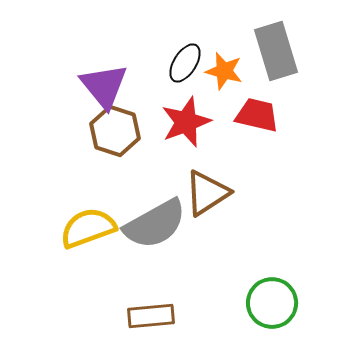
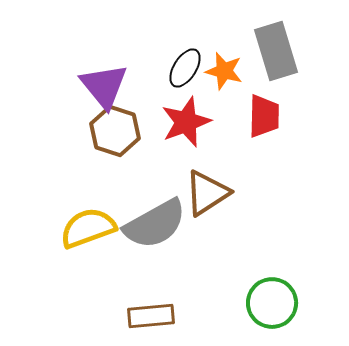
black ellipse: moved 5 px down
red trapezoid: moved 7 px right, 1 px down; rotated 78 degrees clockwise
